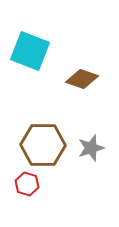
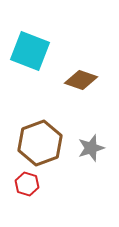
brown diamond: moved 1 px left, 1 px down
brown hexagon: moved 3 px left, 2 px up; rotated 21 degrees counterclockwise
